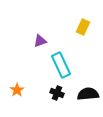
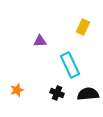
purple triangle: rotated 16 degrees clockwise
cyan rectangle: moved 9 px right
orange star: rotated 16 degrees clockwise
